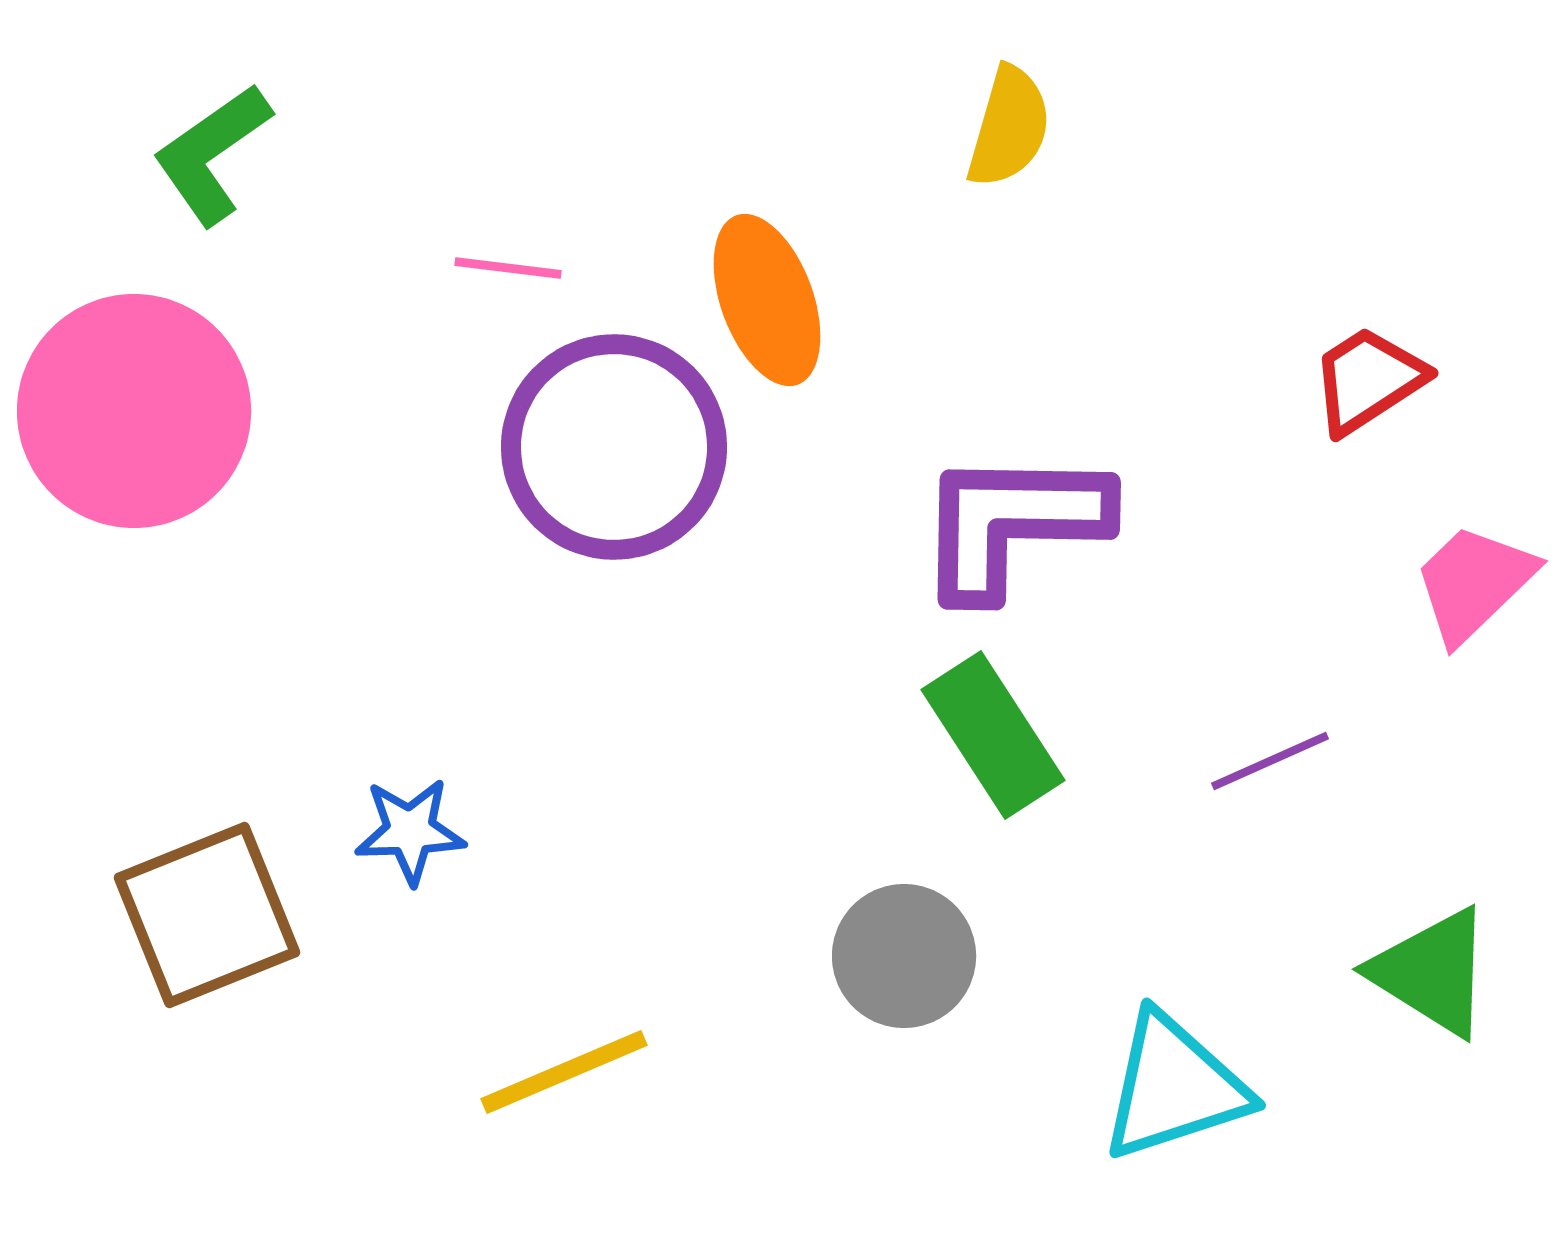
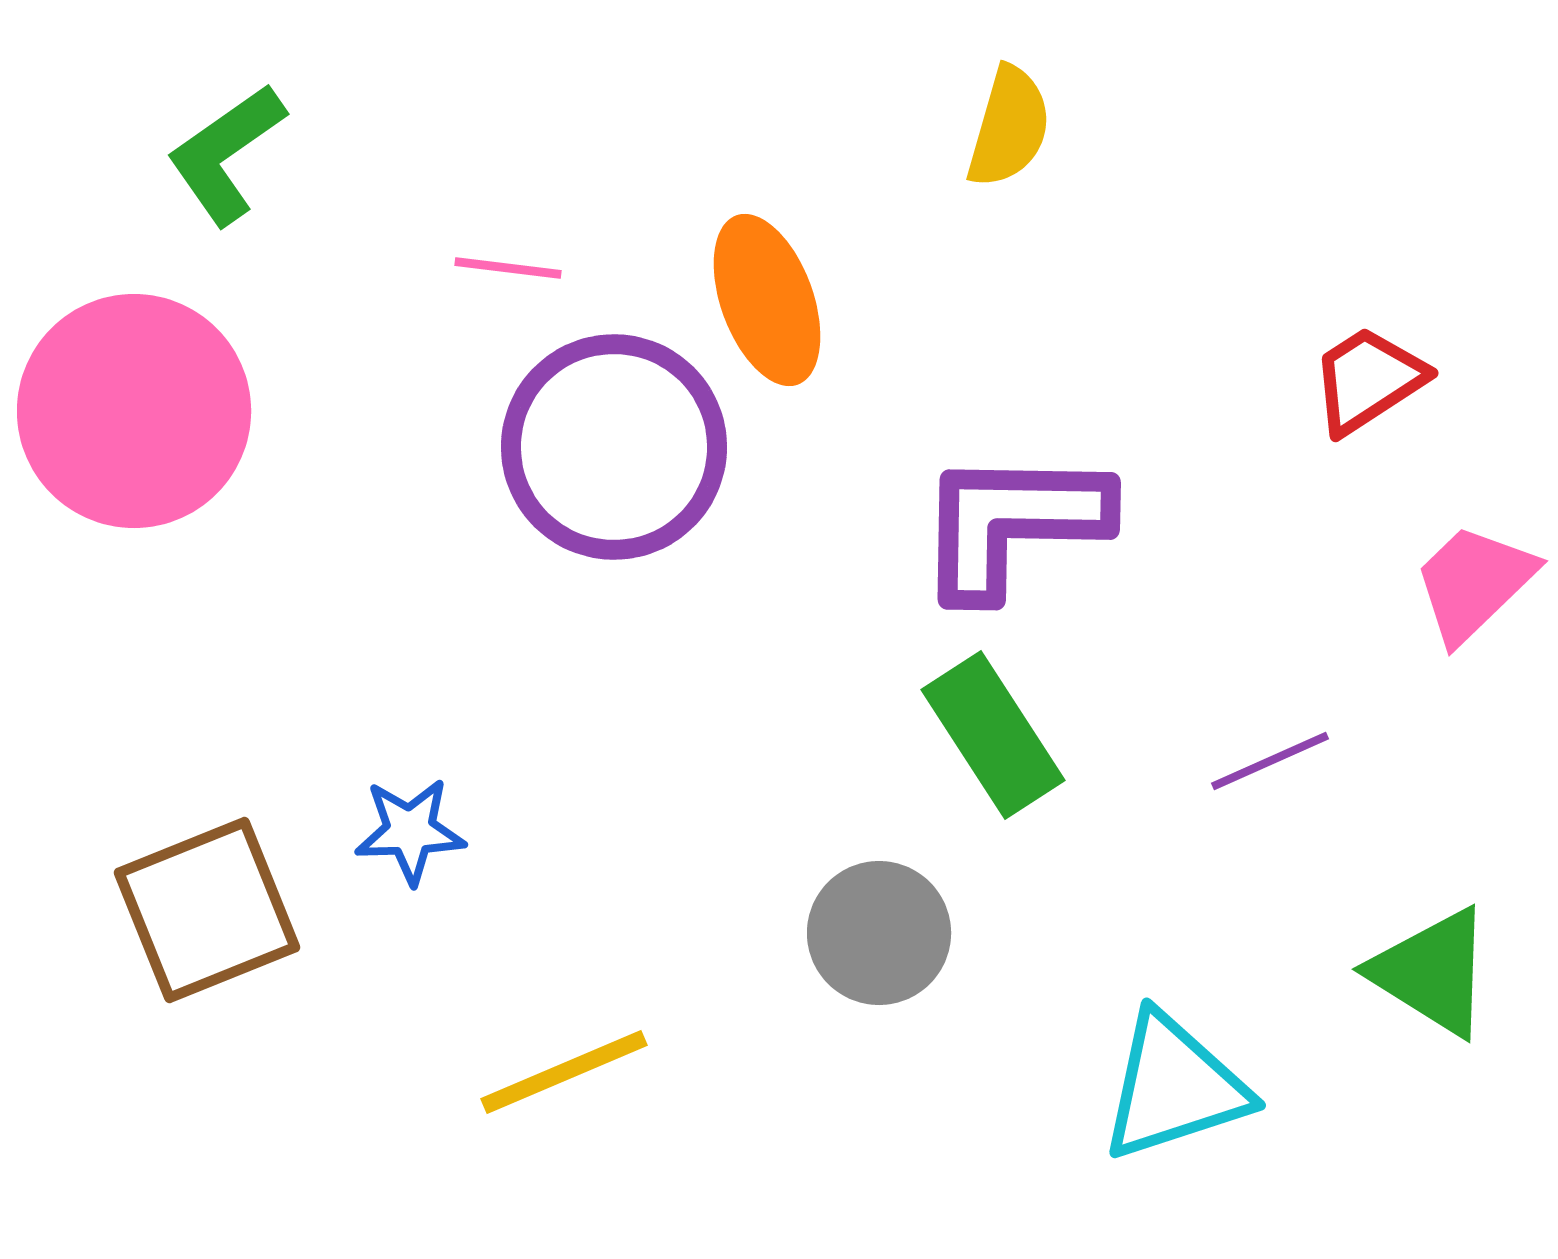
green L-shape: moved 14 px right
brown square: moved 5 px up
gray circle: moved 25 px left, 23 px up
